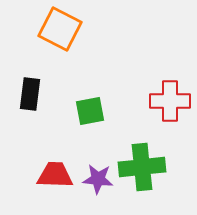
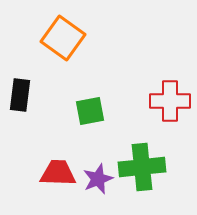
orange square: moved 3 px right, 9 px down; rotated 9 degrees clockwise
black rectangle: moved 10 px left, 1 px down
red trapezoid: moved 3 px right, 2 px up
purple star: rotated 28 degrees counterclockwise
